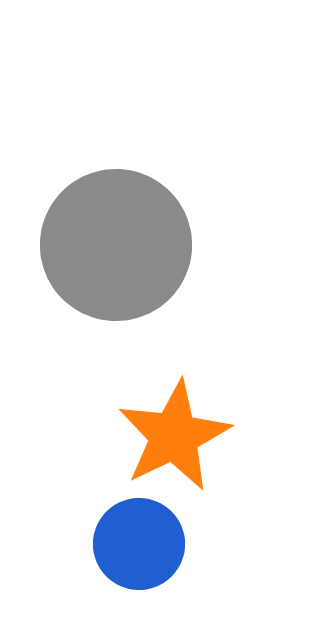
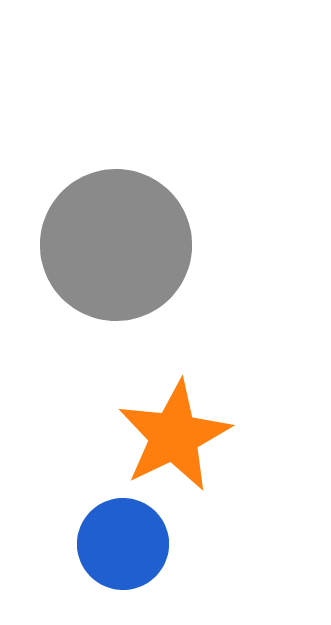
blue circle: moved 16 px left
